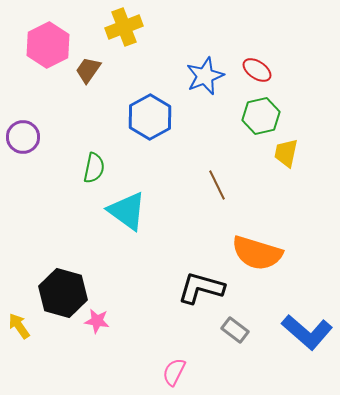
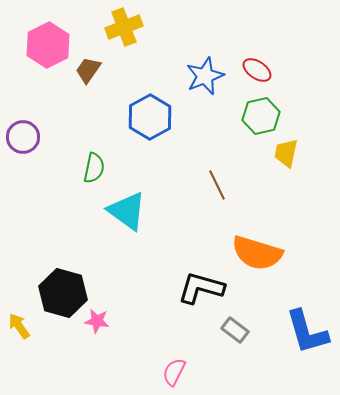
blue L-shape: rotated 33 degrees clockwise
